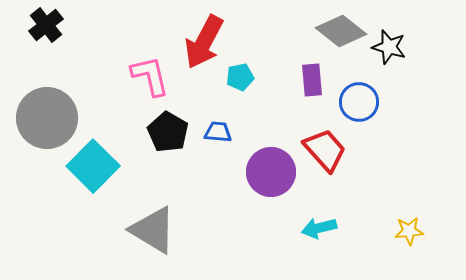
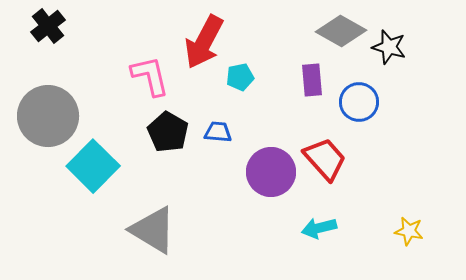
black cross: moved 2 px right, 1 px down
gray diamond: rotated 9 degrees counterclockwise
gray circle: moved 1 px right, 2 px up
red trapezoid: moved 9 px down
yellow star: rotated 16 degrees clockwise
